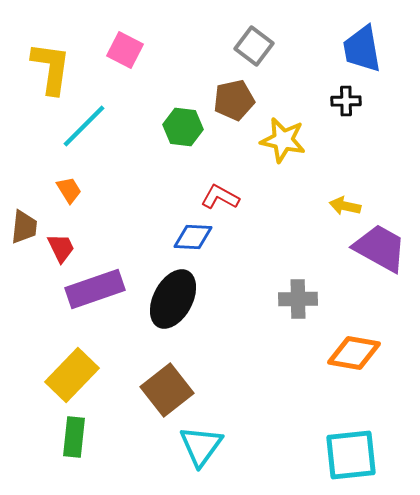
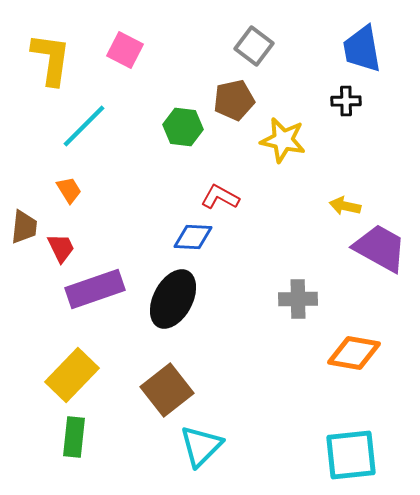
yellow L-shape: moved 9 px up
cyan triangle: rotated 9 degrees clockwise
